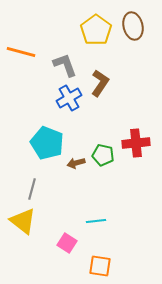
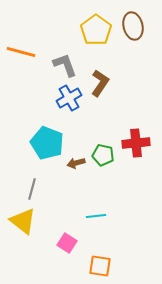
cyan line: moved 5 px up
